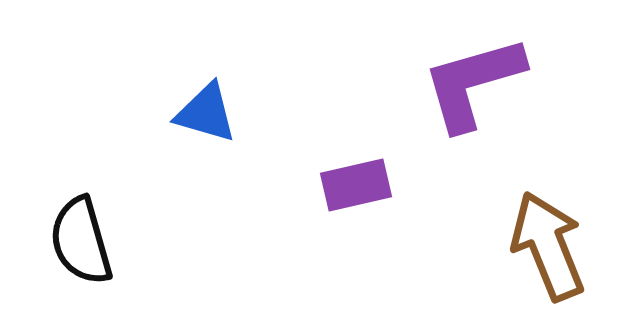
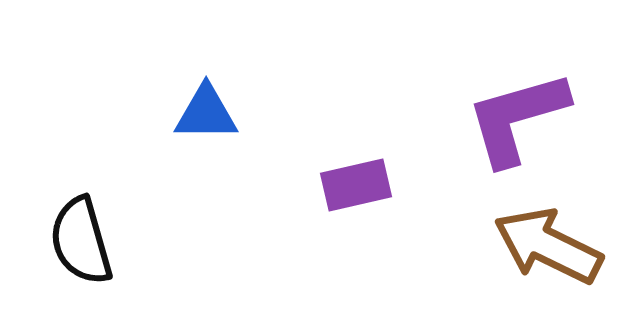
purple L-shape: moved 44 px right, 35 px down
blue triangle: rotated 16 degrees counterclockwise
brown arrow: rotated 42 degrees counterclockwise
